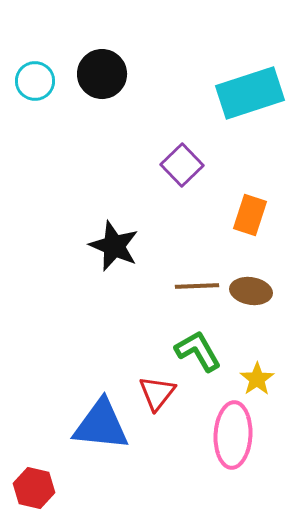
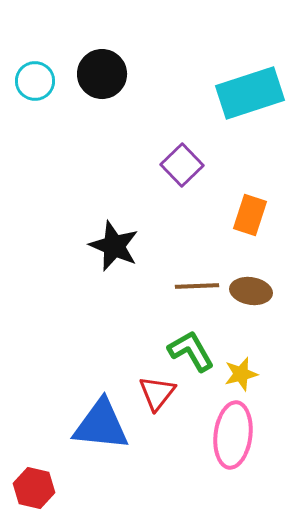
green L-shape: moved 7 px left
yellow star: moved 16 px left, 5 px up; rotated 20 degrees clockwise
pink ellipse: rotated 4 degrees clockwise
